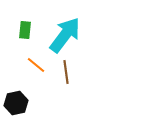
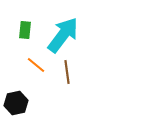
cyan arrow: moved 2 px left
brown line: moved 1 px right
